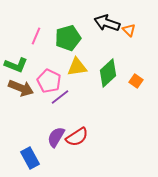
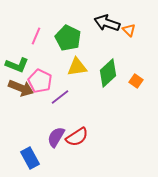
green pentagon: rotated 30 degrees counterclockwise
green L-shape: moved 1 px right
pink pentagon: moved 9 px left
